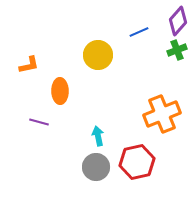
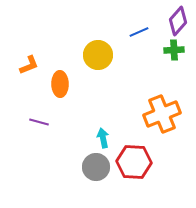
green cross: moved 3 px left; rotated 18 degrees clockwise
orange L-shape: rotated 10 degrees counterclockwise
orange ellipse: moved 7 px up
cyan arrow: moved 5 px right, 2 px down
red hexagon: moved 3 px left; rotated 16 degrees clockwise
